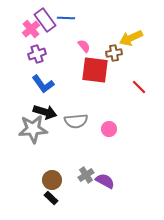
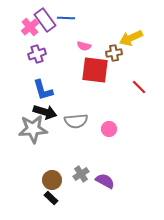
pink cross: moved 1 px left, 2 px up
pink semicircle: rotated 144 degrees clockwise
blue L-shape: moved 6 px down; rotated 20 degrees clockwise
gray cross: moved 5 px left, 1 px up
